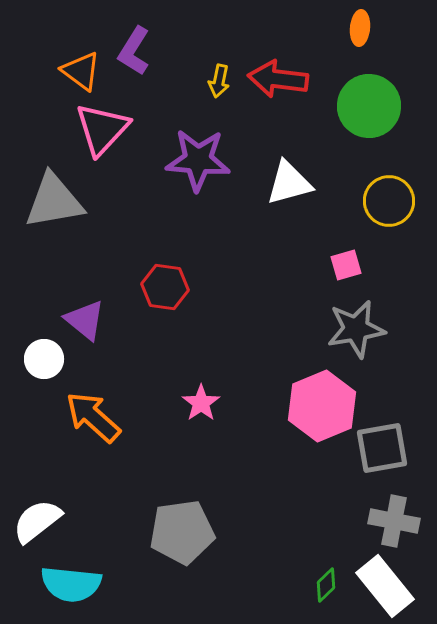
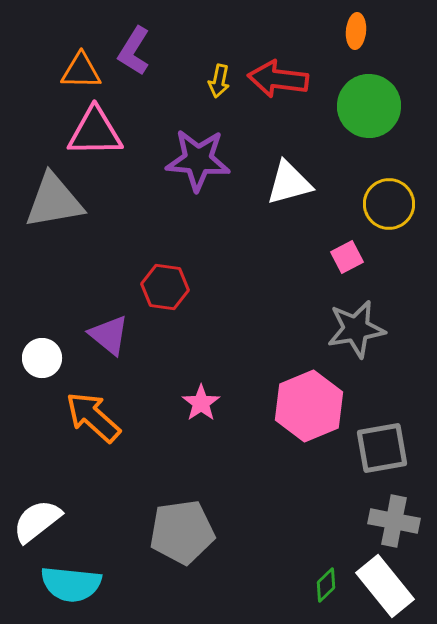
orange ellipse: moved 4 px left, 3 px down
orange triangle: rotated 36 degrees counterclockwise
pink triangle: moved 7 px left, 3 px down; rotated 46 degrees clockwise
yellow circle: moved 3 px down
pink square: moved 1 px right, 8 px up; rotated 12 degrees counterclockwise
purple triangle: moved 24 px right, 15 px down
white circle: moved 2 px left, 1 px up
pink hexagon: moved 13 px left
